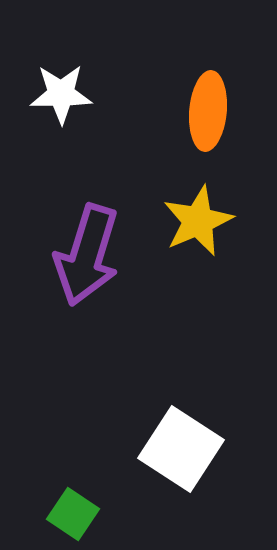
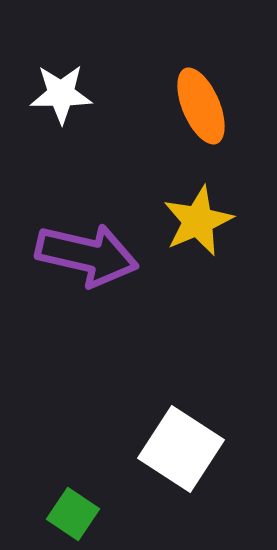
orange ellipse: moved 7 px left, 5 px up; rotated 28 degrees counterclockwise
purple arrow: rotated 94 degrees counterclockwise
